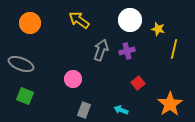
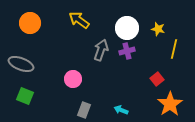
white circle: moved 3 px left, 8 px down
red square: moved 19 px right, 4 px up
